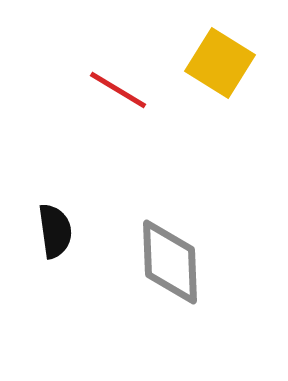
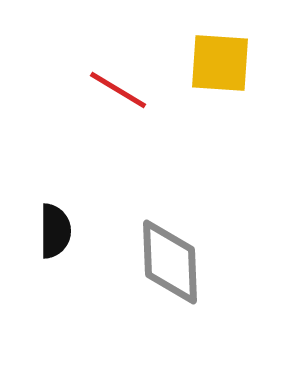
yellow square: rotated 28 degrees counterclockwise
black semicircle: rotated 8 degrees clockwise
